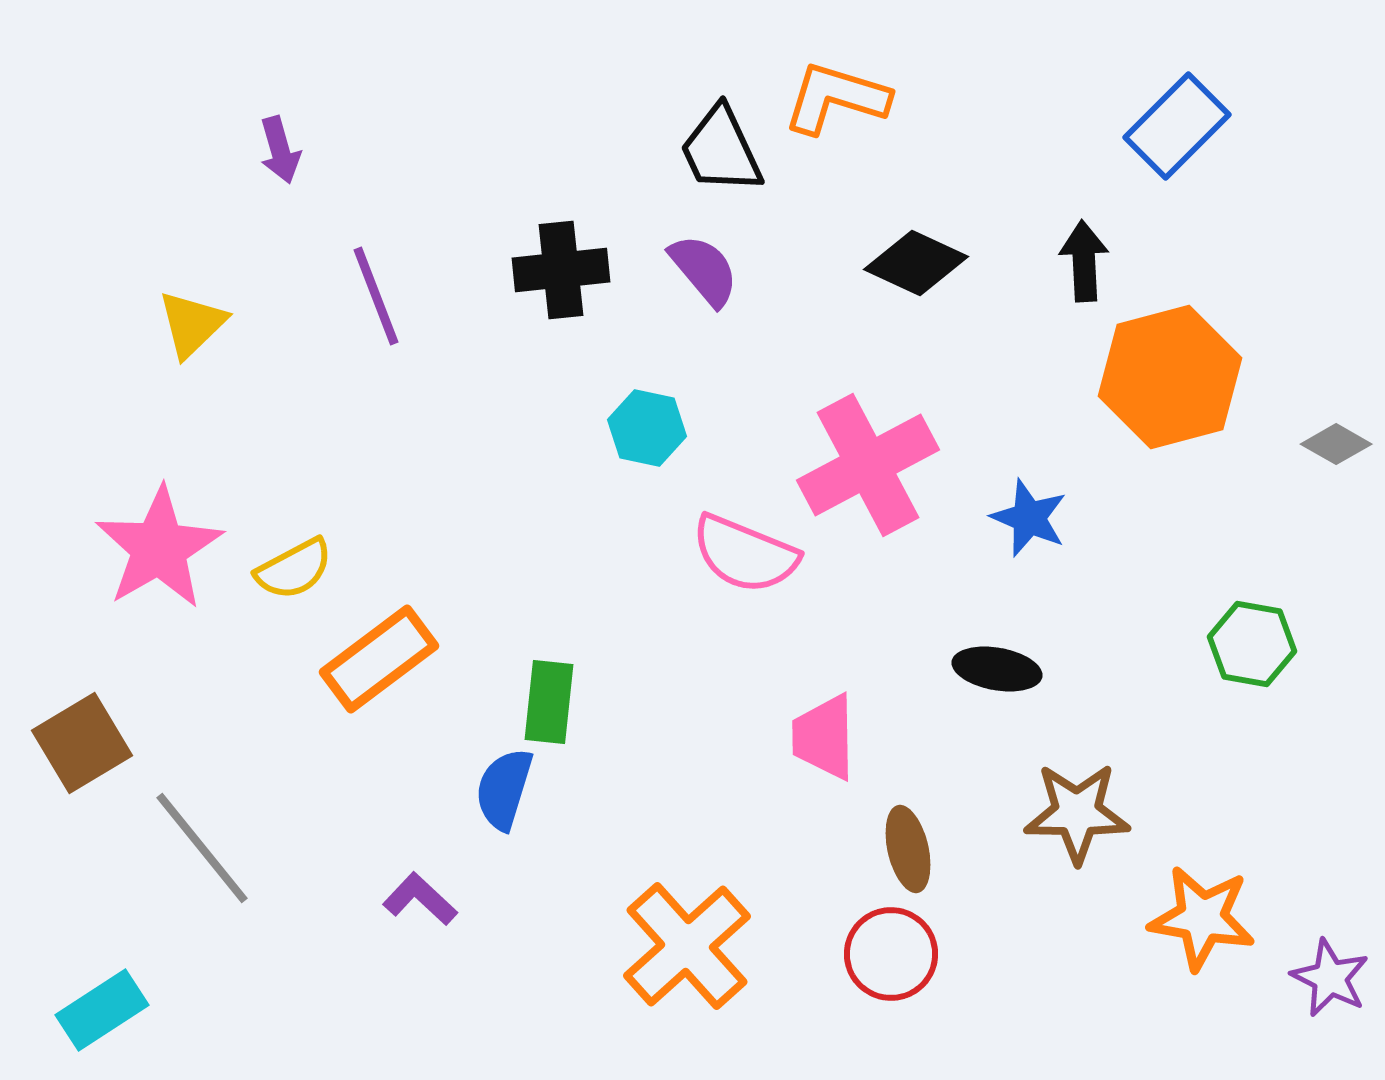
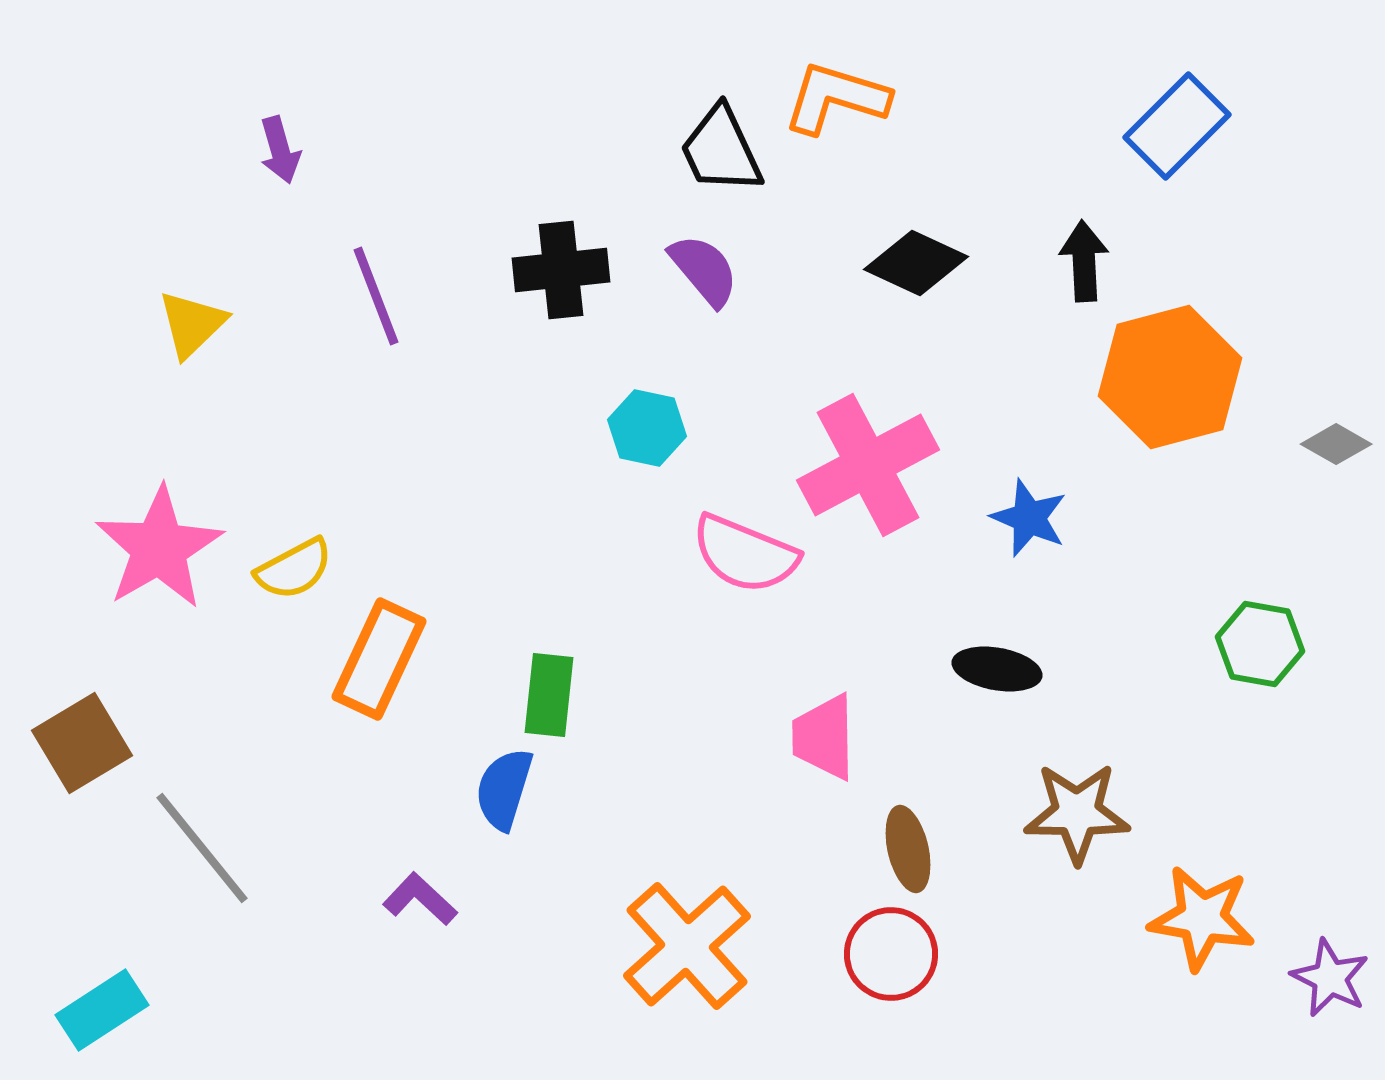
green hexagon: moved 8 px right
orange rectangle: rotated 28 degrees counterclockwise
green rectangle: moved 7 px up
